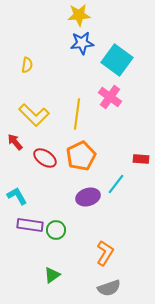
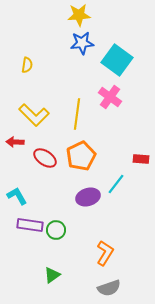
red arrow: rotated 48 degrees counterclockwise
